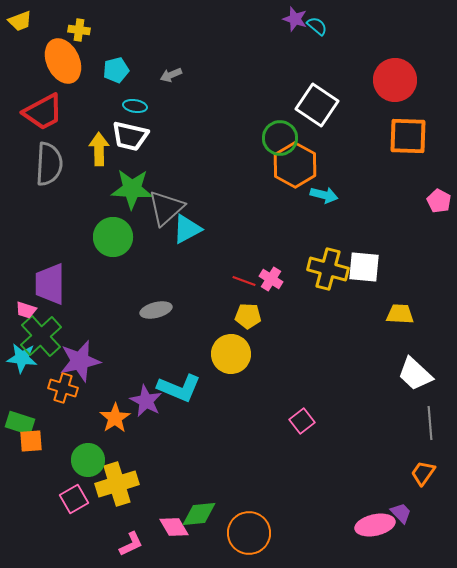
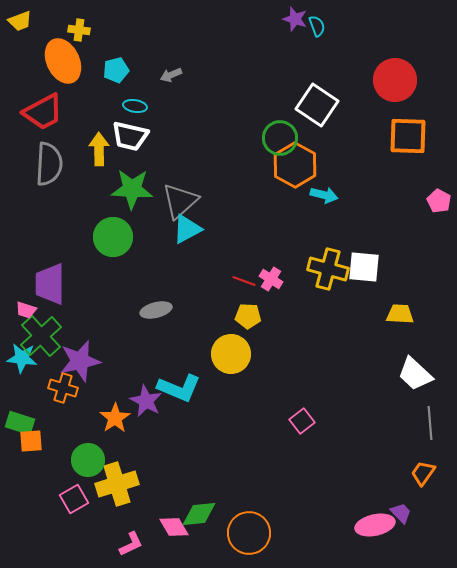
cyan semicircle at (317, 26): rotated 30 degrees clockwise
gray triangle at (166, 208): moved 14 px right, 7 px up
